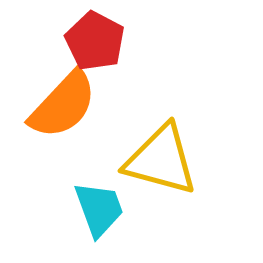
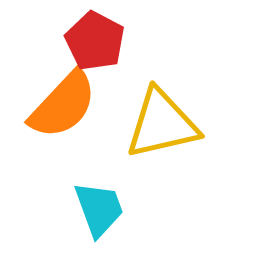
yellow triangle: moved 1 px right, 36 px up; rotated 28 degrees counterclockwise
